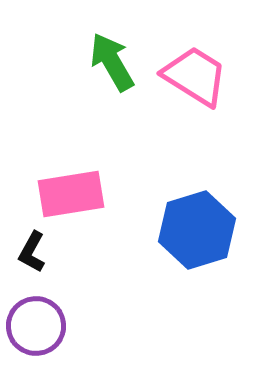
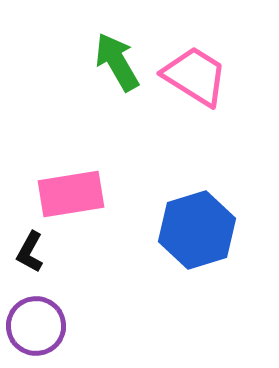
green arrow: moved 5 px right
black L-shape: moved 2 px left
